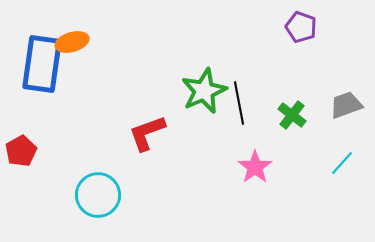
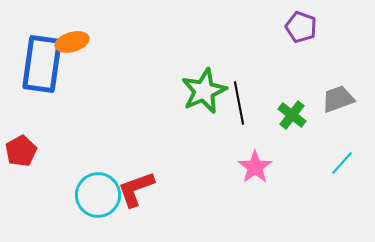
gray trapezoid: moved 8 px left, 6 px up
red L-shape: moved 11 px left, 56 px down
